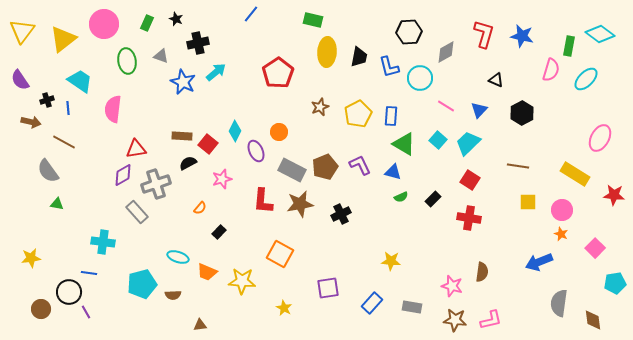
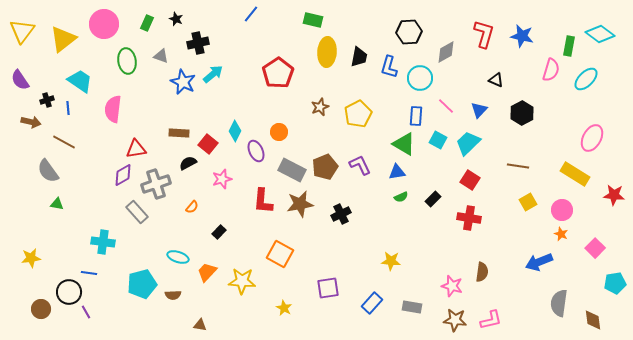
blue L-shape at (389, 67): rotated 30 degrees clockwise
cyan arrow at (216, 72): moved 3 px left, 2 px down
pink line at (446, 106): rotated 12 degrees clockwise
blue rectangle at (391, 116): moved 25 px right
brown rectangle at (182, 136): moved 3 px left, 3 px up
pink ellipse at (600, 138): moved 8 px left
cyan square at (438, 140): rotated 12 degrees counterclockwise
blue triangle at (393, 172): moved 4 px right; rotated 24 degrees counterclockwise
yellow square at (528, 202): rotated 30 degrees counterclockwise
orange semicircle at (200, 208): moved 8 px left, 1 px up
orange trapezoid at (207, 272): rotated 110 degrees clockwise
brown triangle at (200, 325): rotated 16 degrees clockwise
